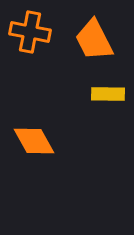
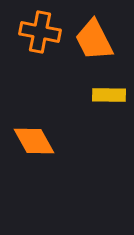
orange cross: moved 10 px right
yellow rectangle: moved 1 px right, 1 px down
